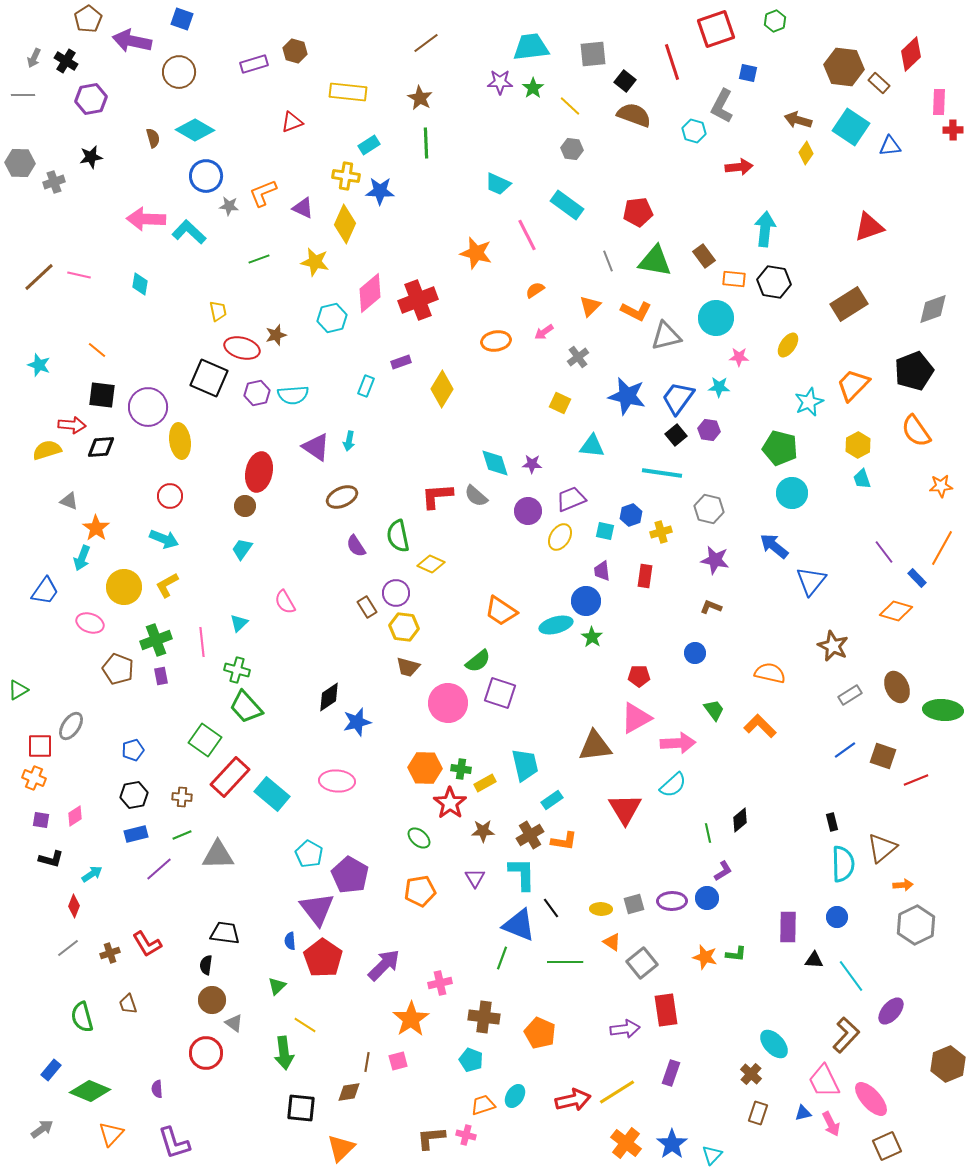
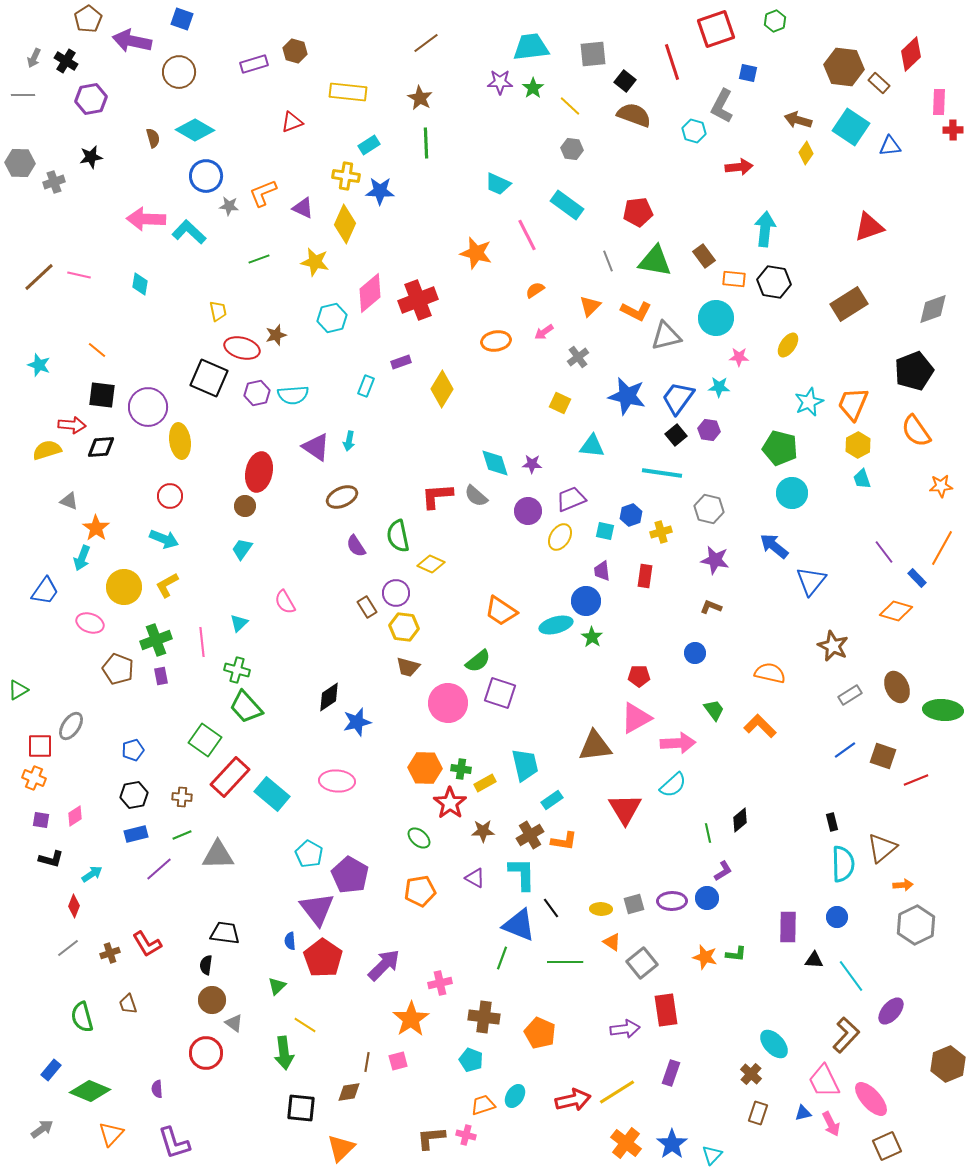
orange trapezoid at (853, 385): moved 19 px down; rotated 21 degrees counterclockwise
purple triangle at (475, 878): rotated 30 degrees counterclockwise
